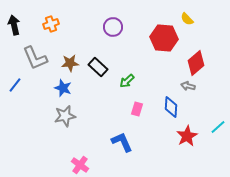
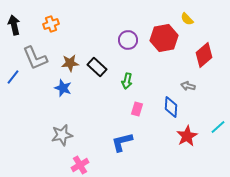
purple circle: moved 15 px right, 13 px down
red hexagon: rotated 16 degrees counterclockwise
red diamond: moved 8 px right, 8 px up
black rectangle: moved 1 px left
green arrow: rotated 35 degrees counterclockwise
blue line: moved 2 px left, 8 px up
gray star: moved 3 px left, 19 px down
blue L-shape: rotated 80 degrees counterclockwise
pink cross: rotated 24 degrees clockwise
